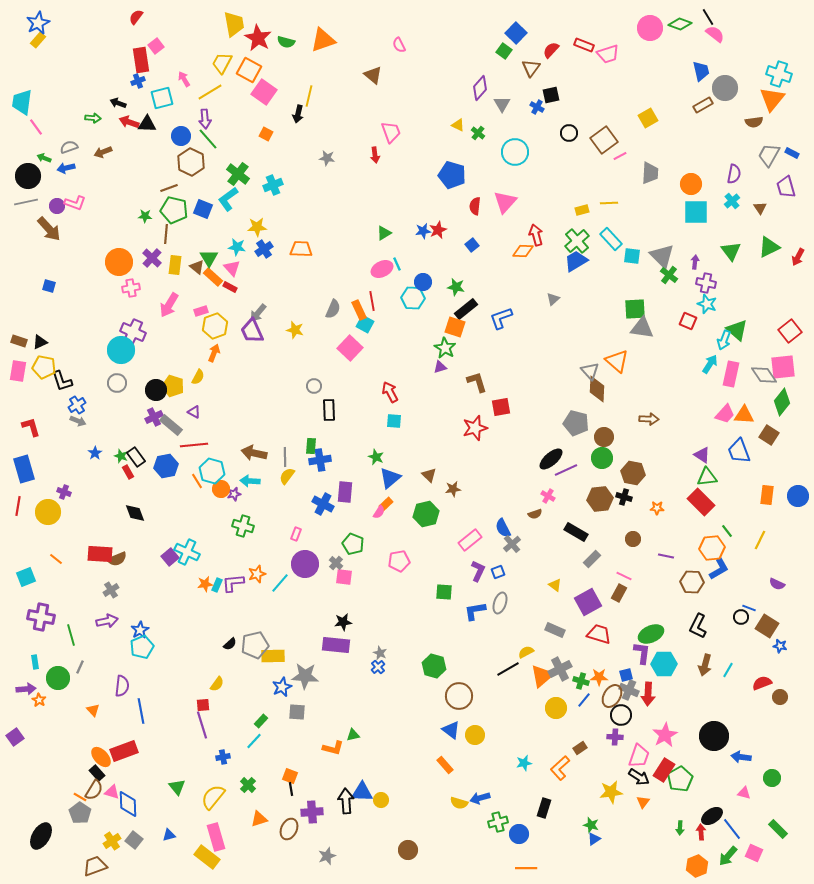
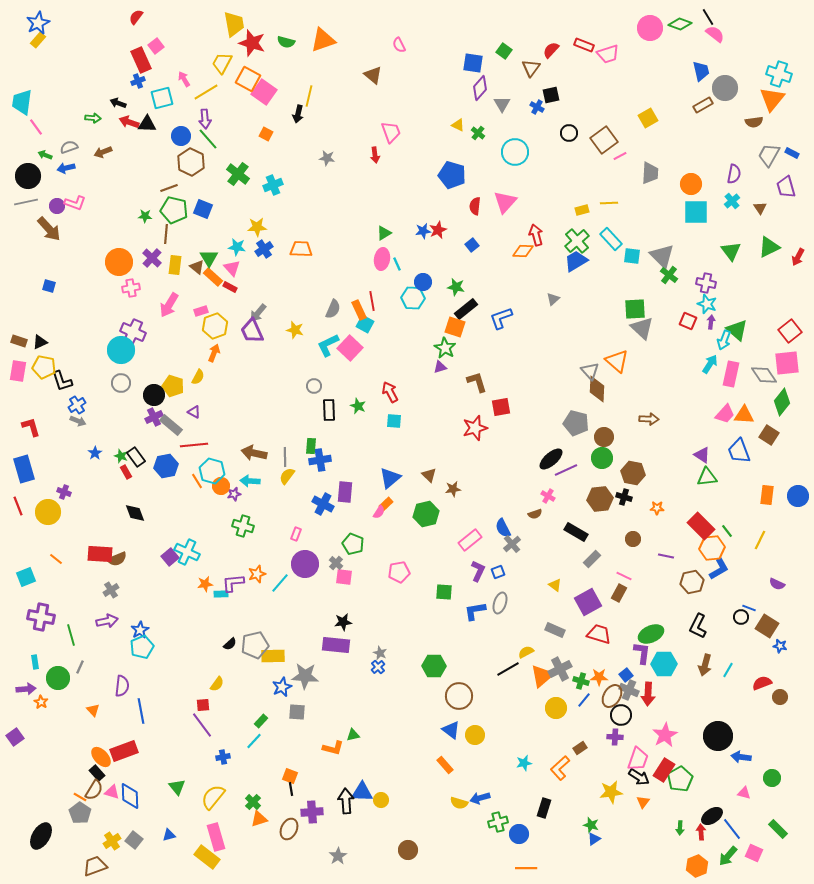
blue square at (516, 33): moved 43 px left, 30 px down; rotated 35 degrees counterclockwise
red star at (258, 38): moved 6 px left, 5 px down; rotated 12 degrees counterclockwise
red rectangle at (141, 60): rotated 15 degrees counterclockwise
orange square at (249, 70): moved 1 px left, 9 px down
yellow line at (210, 92): moved 4 px left
green arrow at (44, 158): moved 1 px right, 3 px up
cyan L-shape at (228, 199): moved 100 px right, 146 px down; rotated 10 degrees clockwise
purple arrow at (695, 262): moved 16 px right, 60 px down
pink ellipse at (382, 269): moved 10 px up; rotated 55 degrees counterclockwise
gray triangle at (642, 328): rotated 35 degrees clockwise
pink square at (783, 367): moved 4 px right, 4 px up
gray circle at (117, 383): moved 4 px right
black circle at (156, 390): moved 2 px left, 5 px down
green star at (376, 457): moved 18 px left, 51 px up
red rectangle at (128, 472): moved 2 px left
orange circle at (221, 489): moved 3 px up
red rectangle at (701, 502): moved 24 px down
red line at (18, 506): rotated 30 degrees counterclockwise
pink pentagon at (399, 561): moved 11 px down
brown hexagon at (692, 582): rotated 15 degrees counterclockwise
cyan rectangle at (217, 585): moved 4 px right, 9 px down; rotated 64 degrees clockwise
green hexagon at (434, 666): rotated 15 degrees counterclockwise
blue square at (626, 675): rotated 24 degrees counterclockwise
orange star at (39, 700): moved 2 px right, 2 px down
purple line at (202, 725): rotated 20 degrees counterclockwise
black circle at (714, 736): moved 4 px right
pink trapezoid at (639, 756): moved 1 px left, 3 px down
green cross at (248, 785): moved 5 px right, 17 px down
blue diamond at (128, 804): moved 2 px right, 8 px up
gray star at (327, 856): moved 11 px right; rotated 12 degrees counterclockwise
